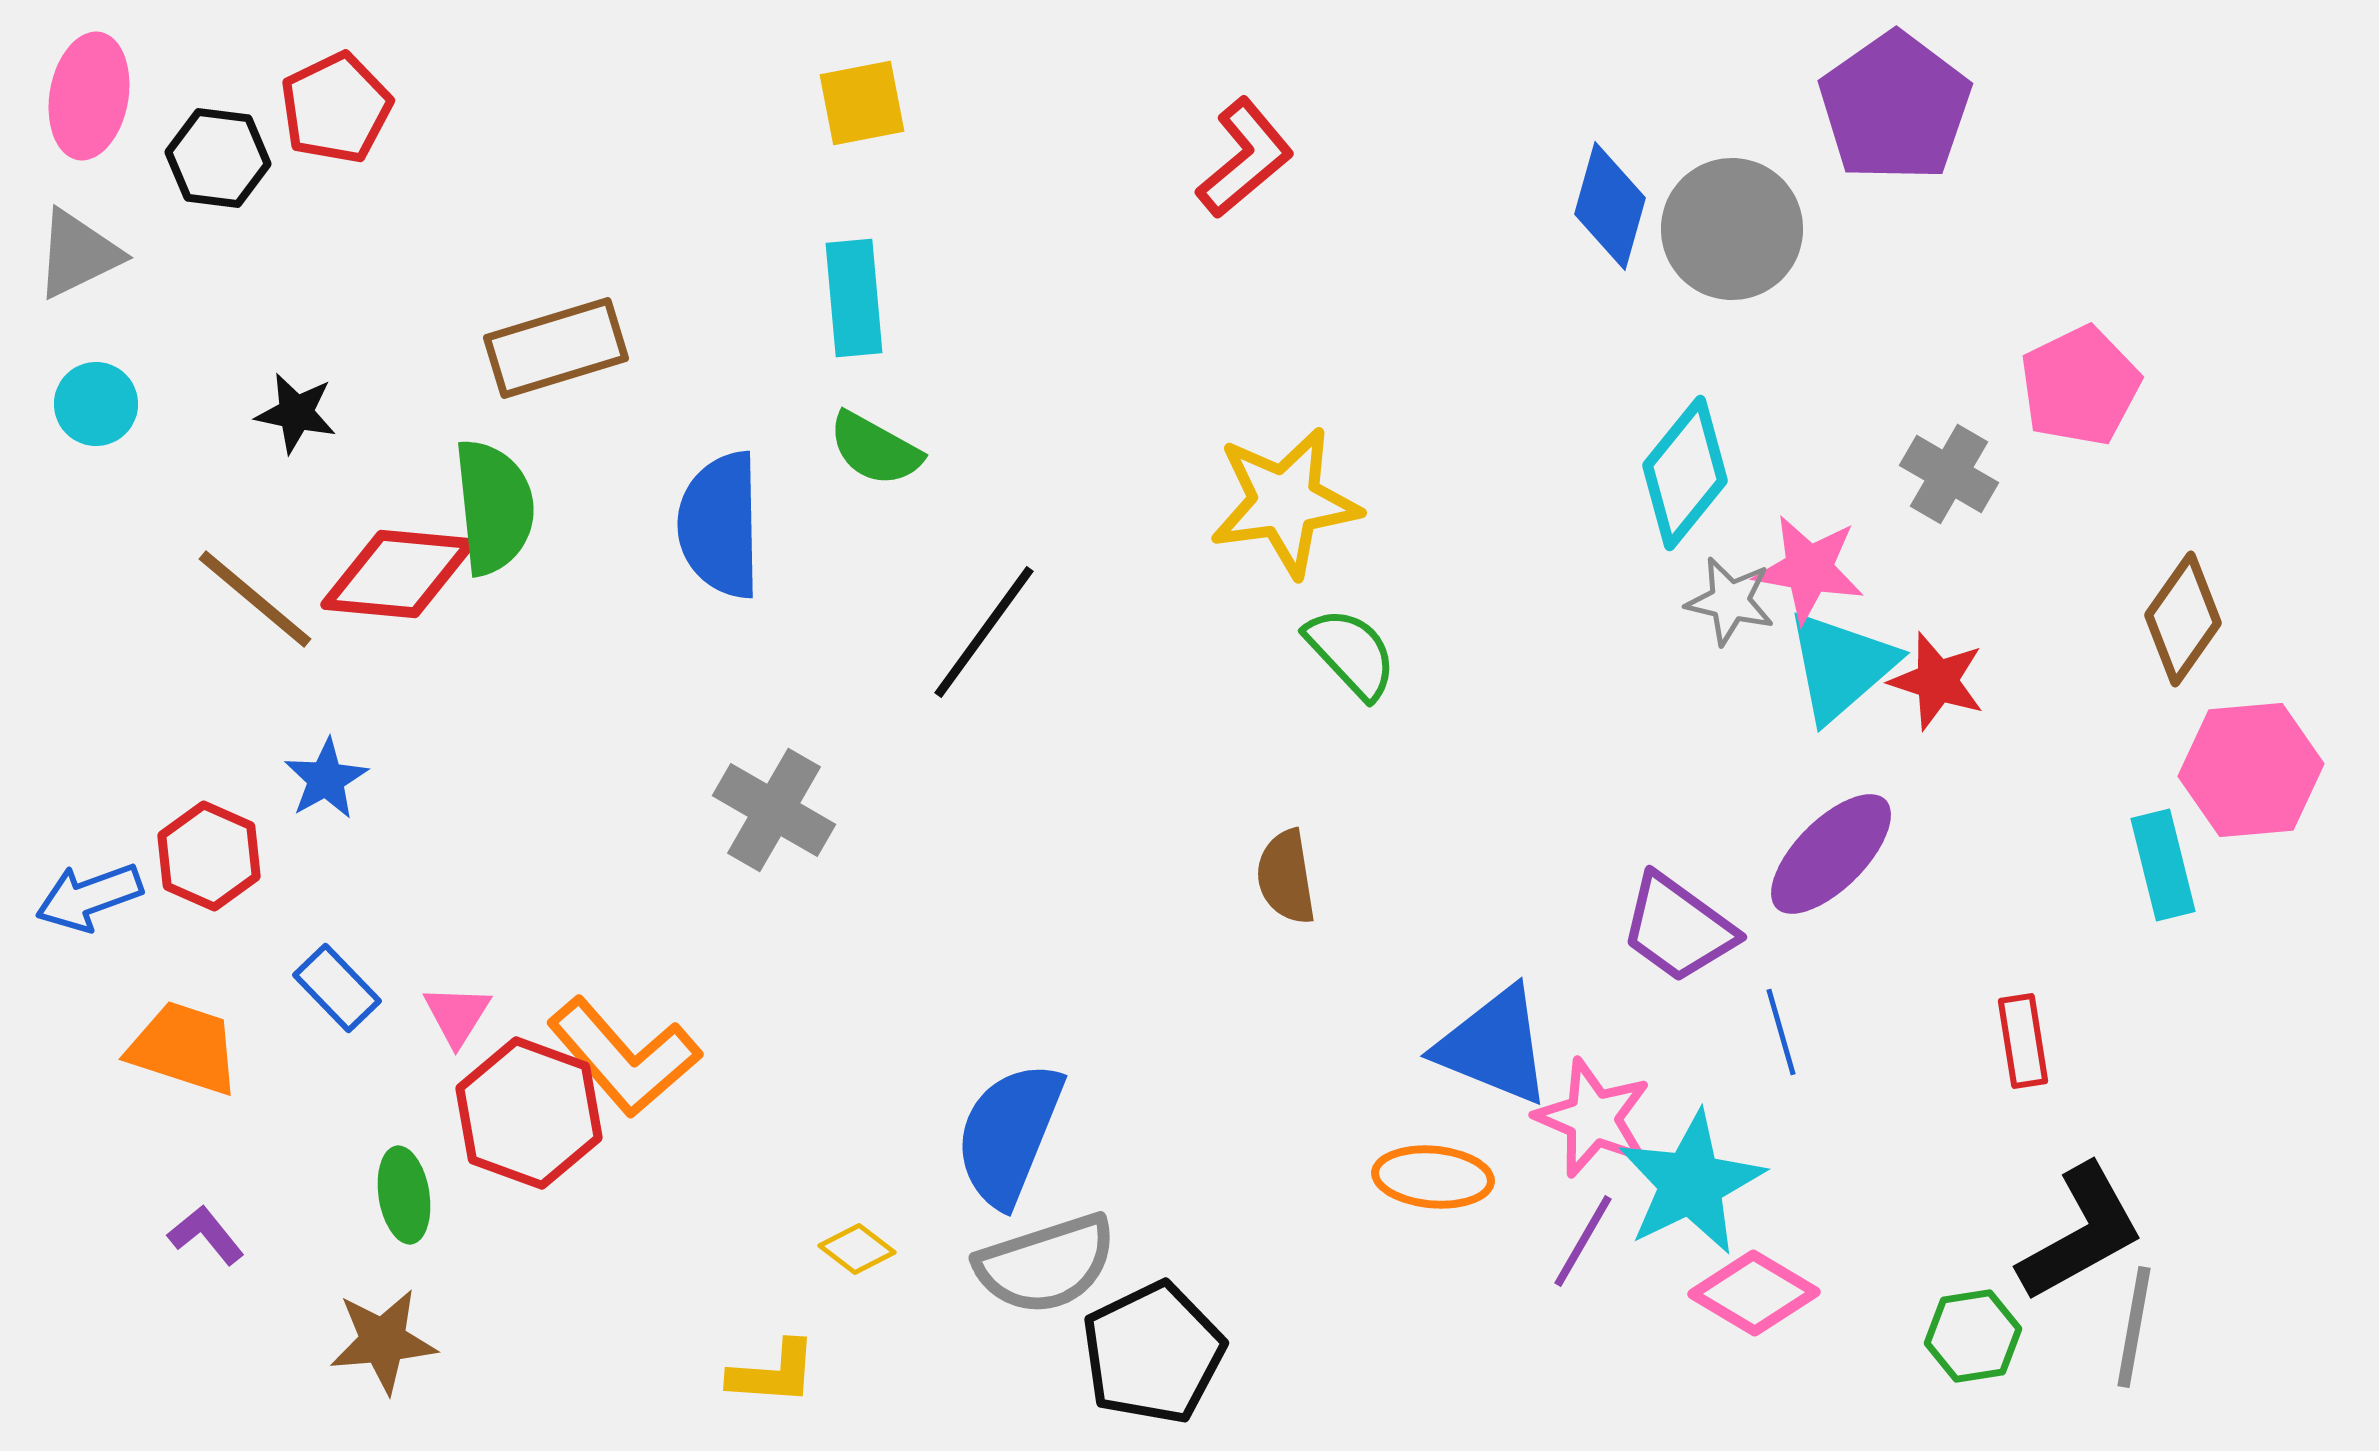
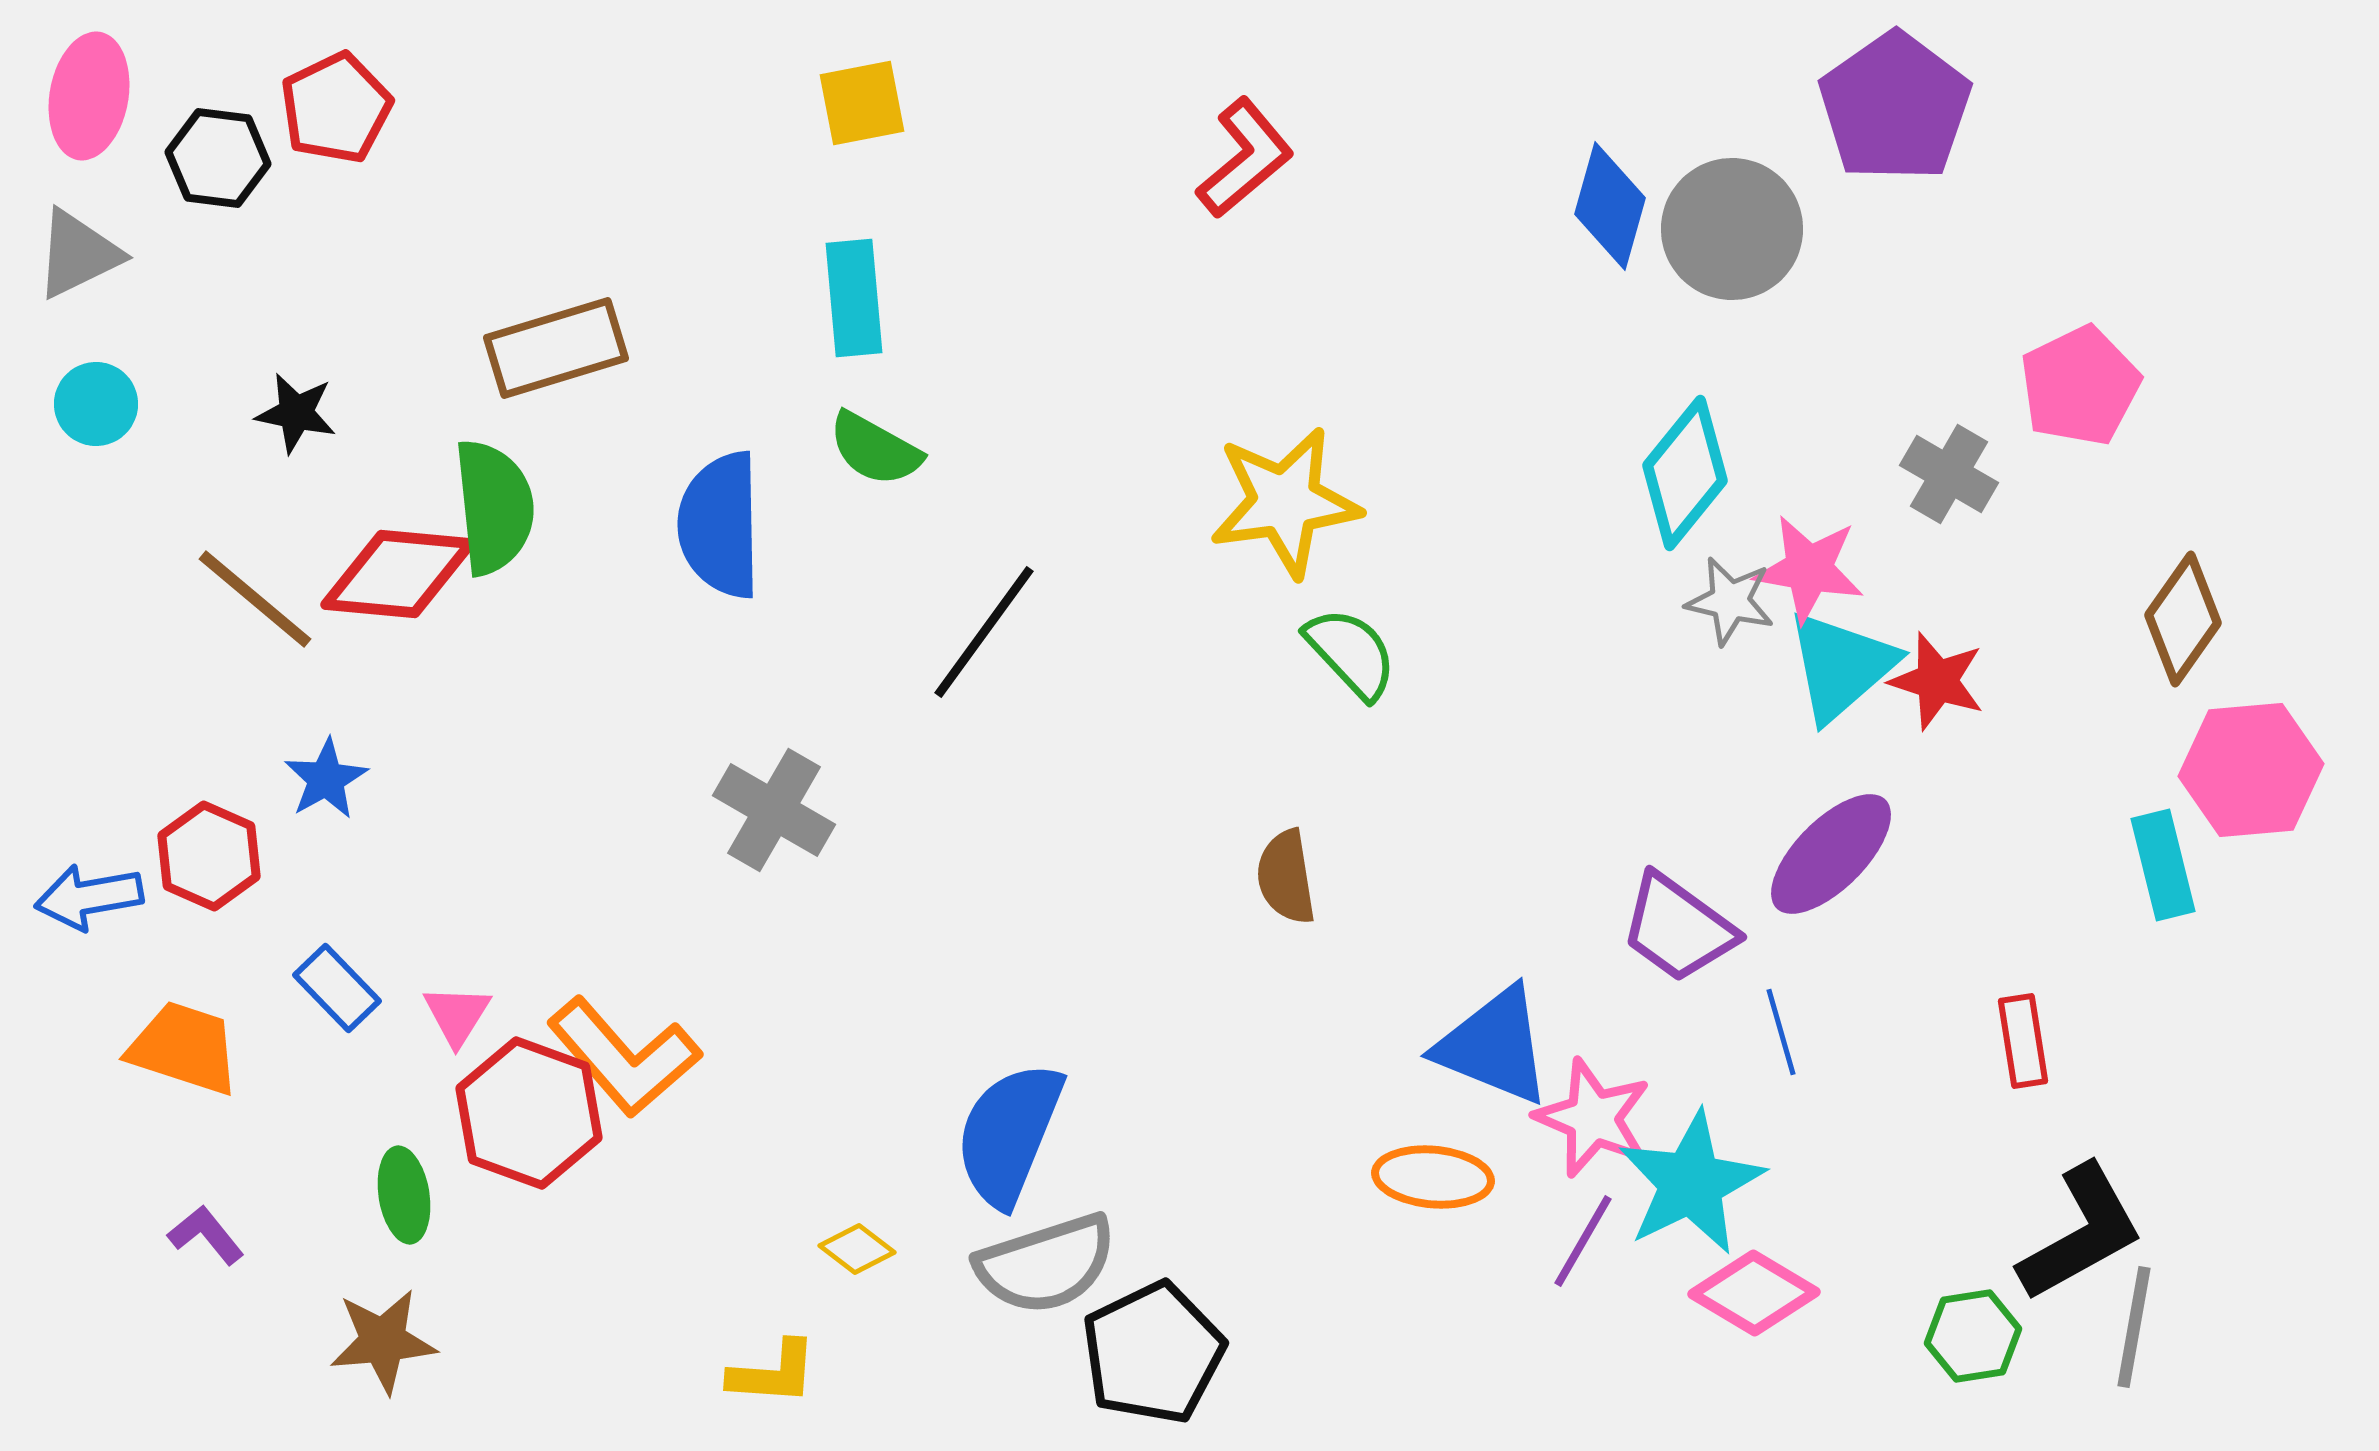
blue arrow at (89, 897): rotated 10 degrees clockwise
